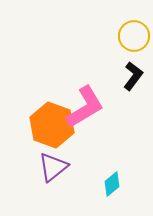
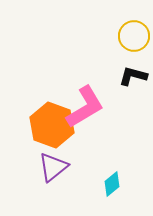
black L-shape: rotated 112 degrees counterclockwise
